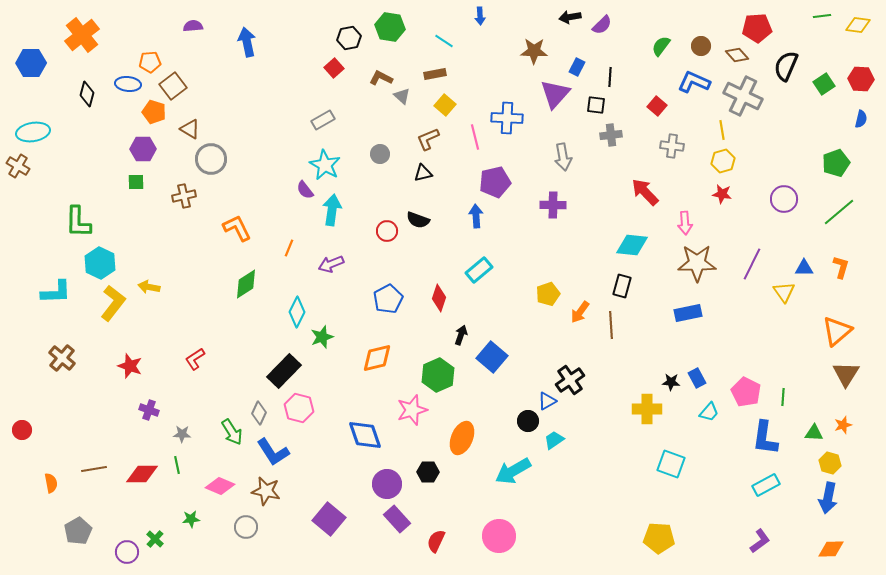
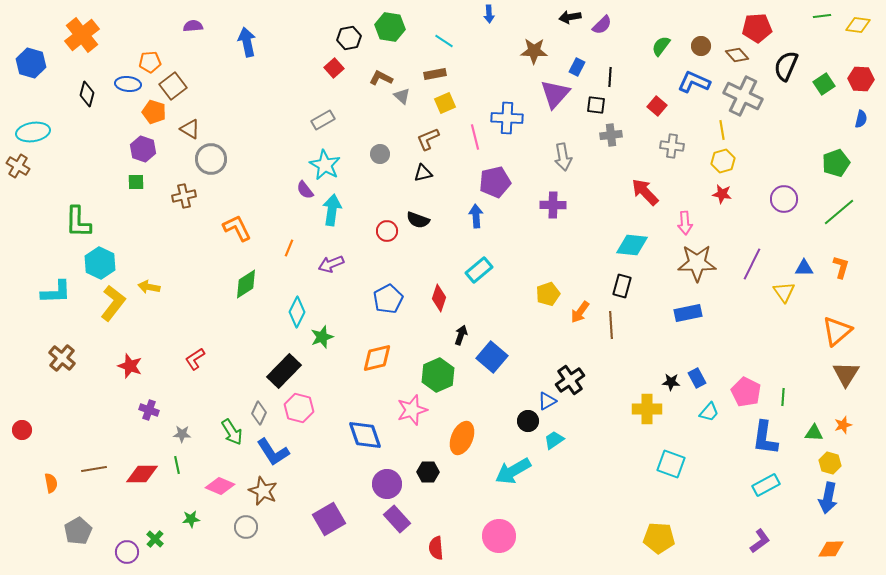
blue arrow at (480, 16): moved 9 px right, 2 px up
blue hexagon at (31, 63): rotated 16 degrees clockwise
yellow square at (445, 105): moved 2 px up; rotated 25 degrees clockwise
purple hexagon at (143, 149): rotated 20 degrees clockwise
brown star at (266, 491): moved 3 px left; rotated 12 degrees clockwise
purple square at (329, 519): rotated 20 degrees clockwise
red semicircle at (436, 541): moved 7 px down; rotated 30 degrees counterclockwise
